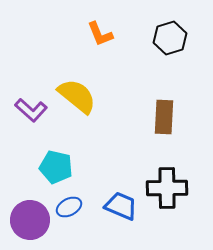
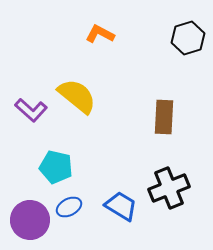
orange L-shape: rotated 140 degrees clockwise
black hexagon: moved 18 px right
black cross: moved 2 px right; rotated 21 degrees counterclockwise
blue trapezoid: rotated 8 degrees clockwise
